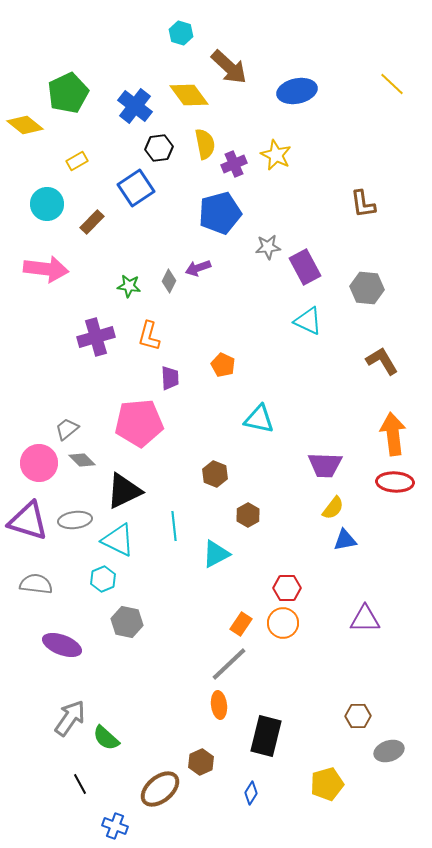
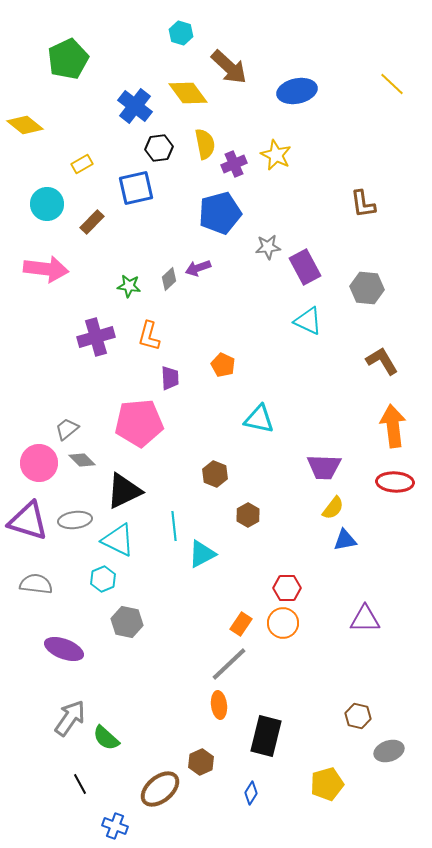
green pentagon at (68, 93): moved 34 px up
yellow diamond at (189, 95): moved 1 px left, 2 px up
yellow rectangle at (77, 161): moved 5 px right, 3 px down
blue square at (136, 188): rotated 21 degrees clockwise
gray diamond at (169, 281): moved 2 px up; rotated 20 degrees clockwise
orange arrow at (393, 434): moved 8 px up
purple trapezoid at (325, 465): moved 1 px left, 2 px down
cyan triangle at (216, 554): moved 14 px left
purple ellipse at (62, 645): moved 2 px right, 4 px down
brown hexagon at (358, 716): rotated 15 degrees clockwise
